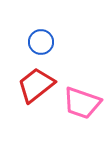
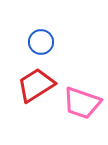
red trapezoid: rotated 6 degrees clockwise
